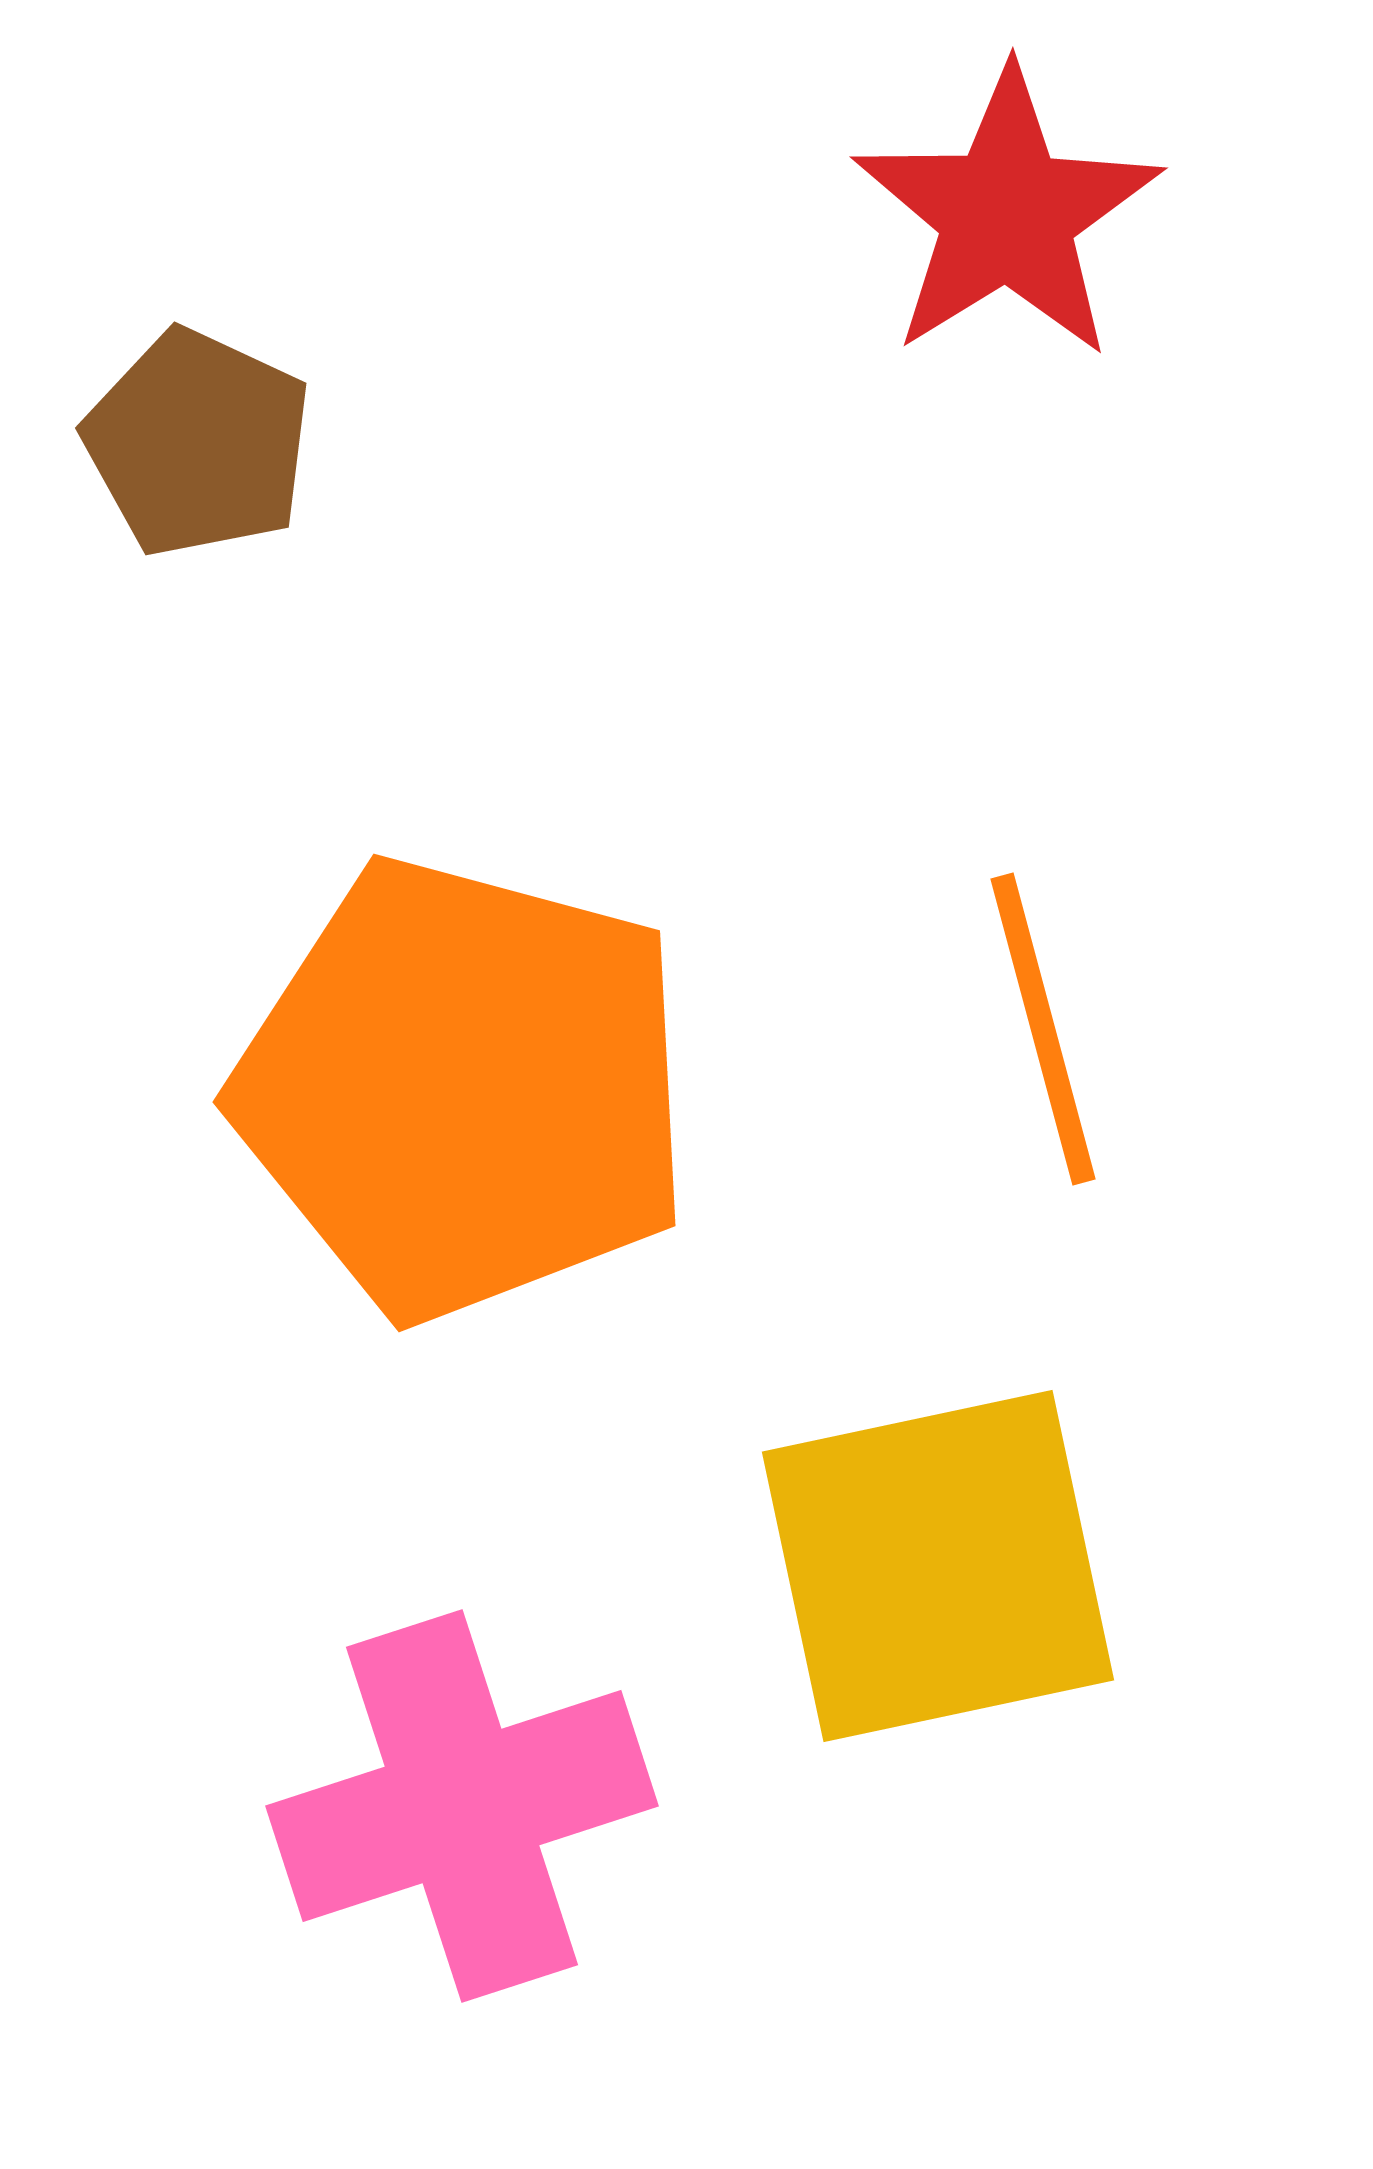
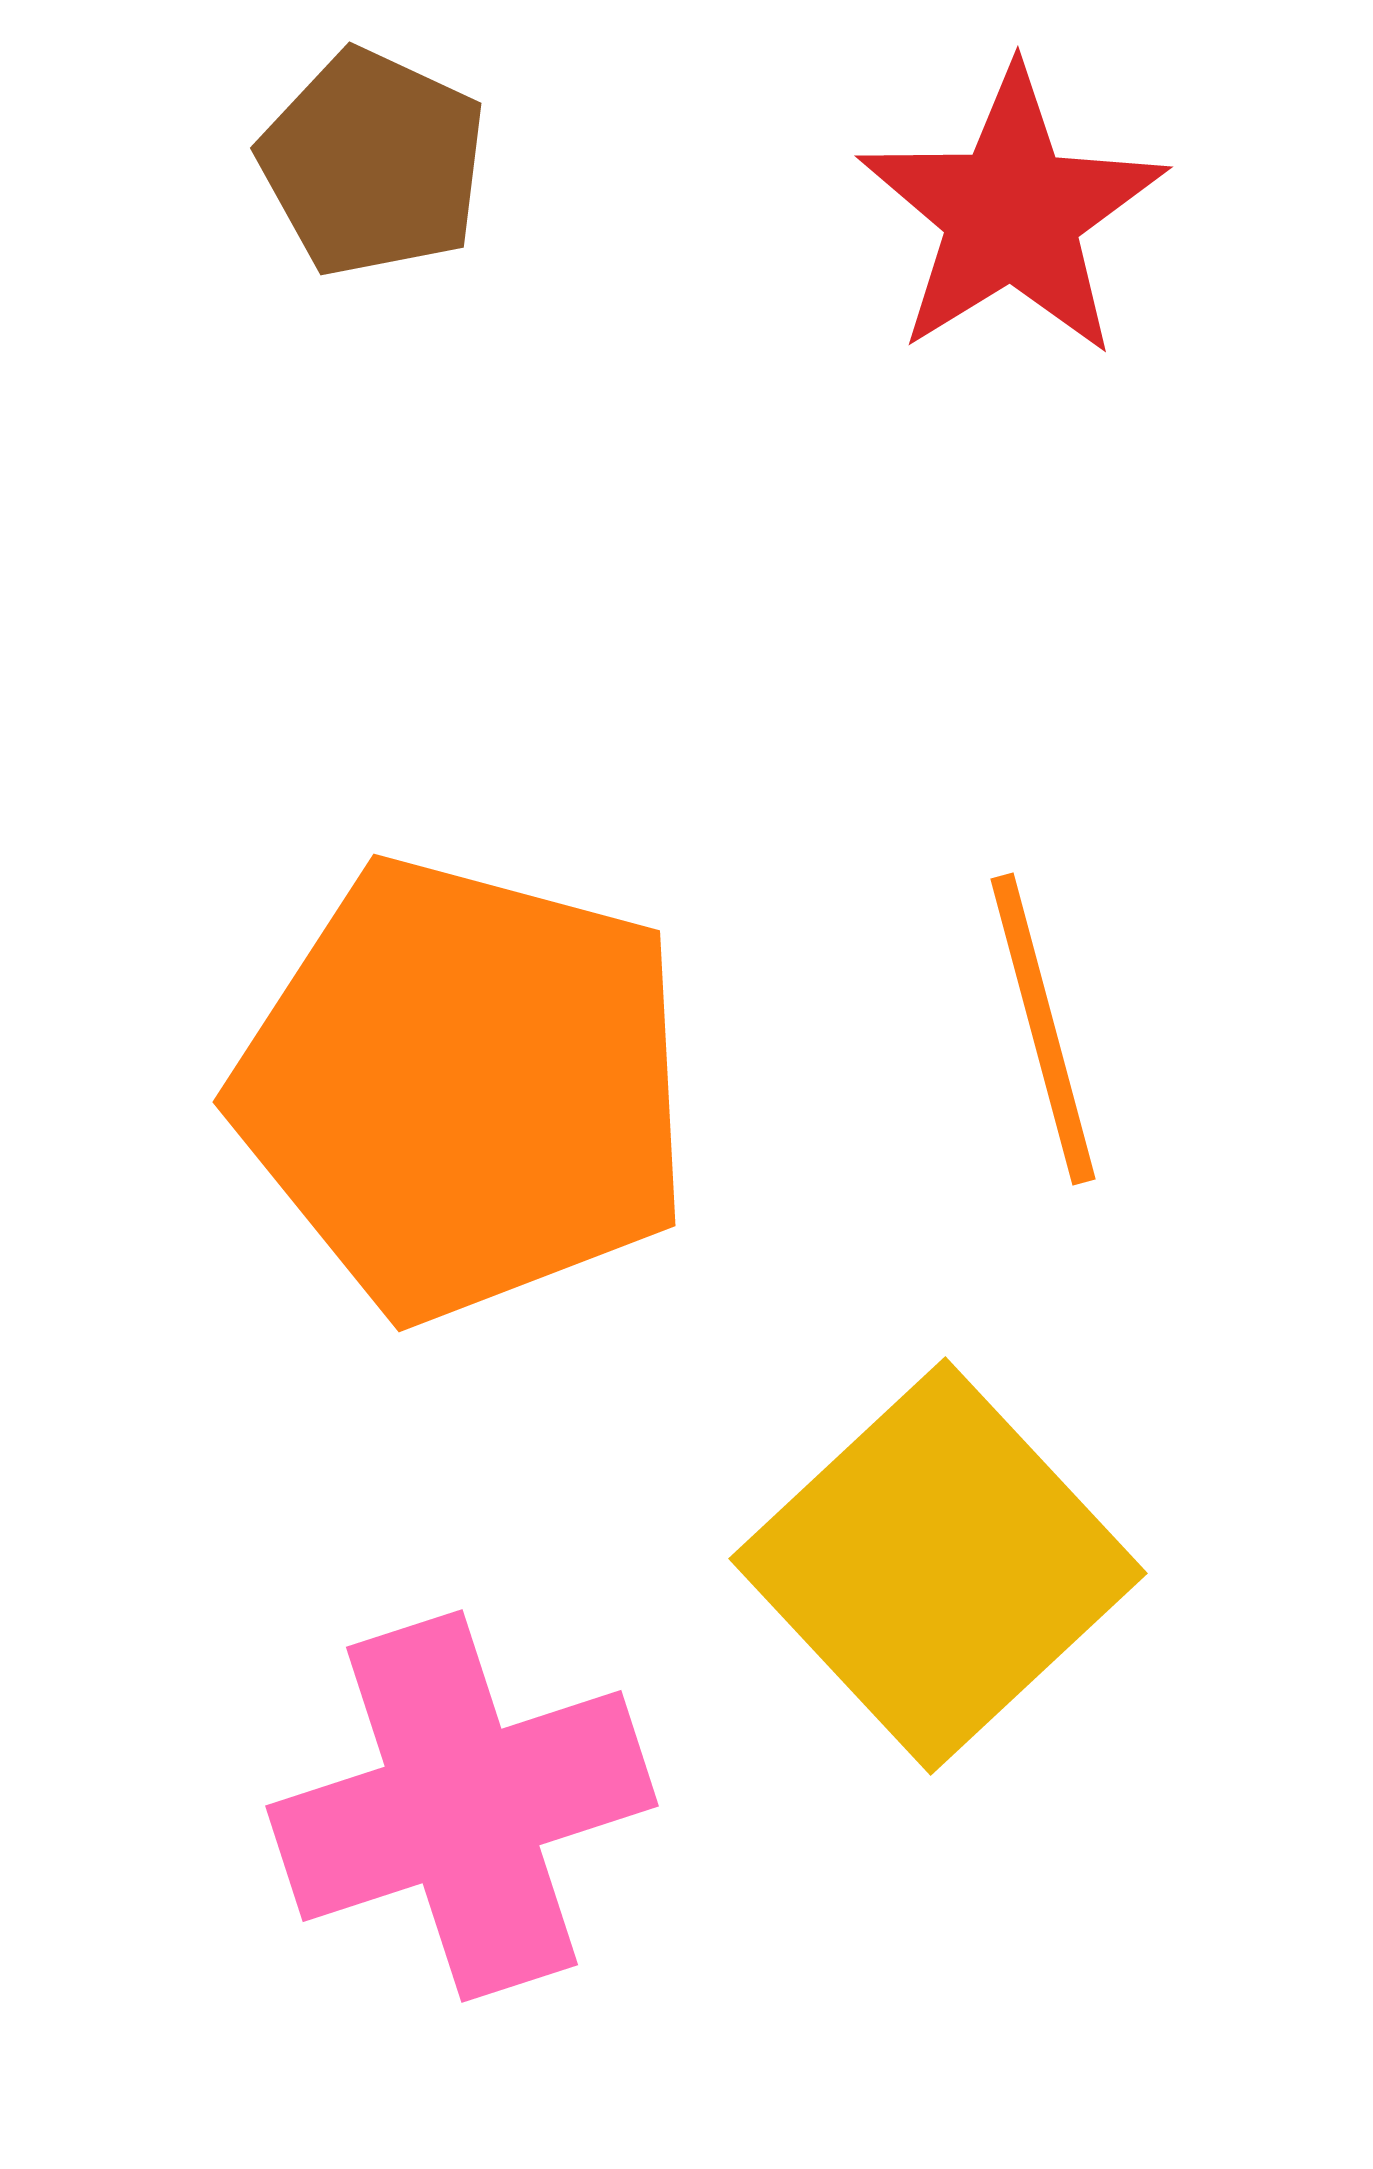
red star: moved 5 px right, 1 px up
brown pentagon: moved 175 px right, 280 px up
yellow square: rotated 31 degrees counterclockwise
